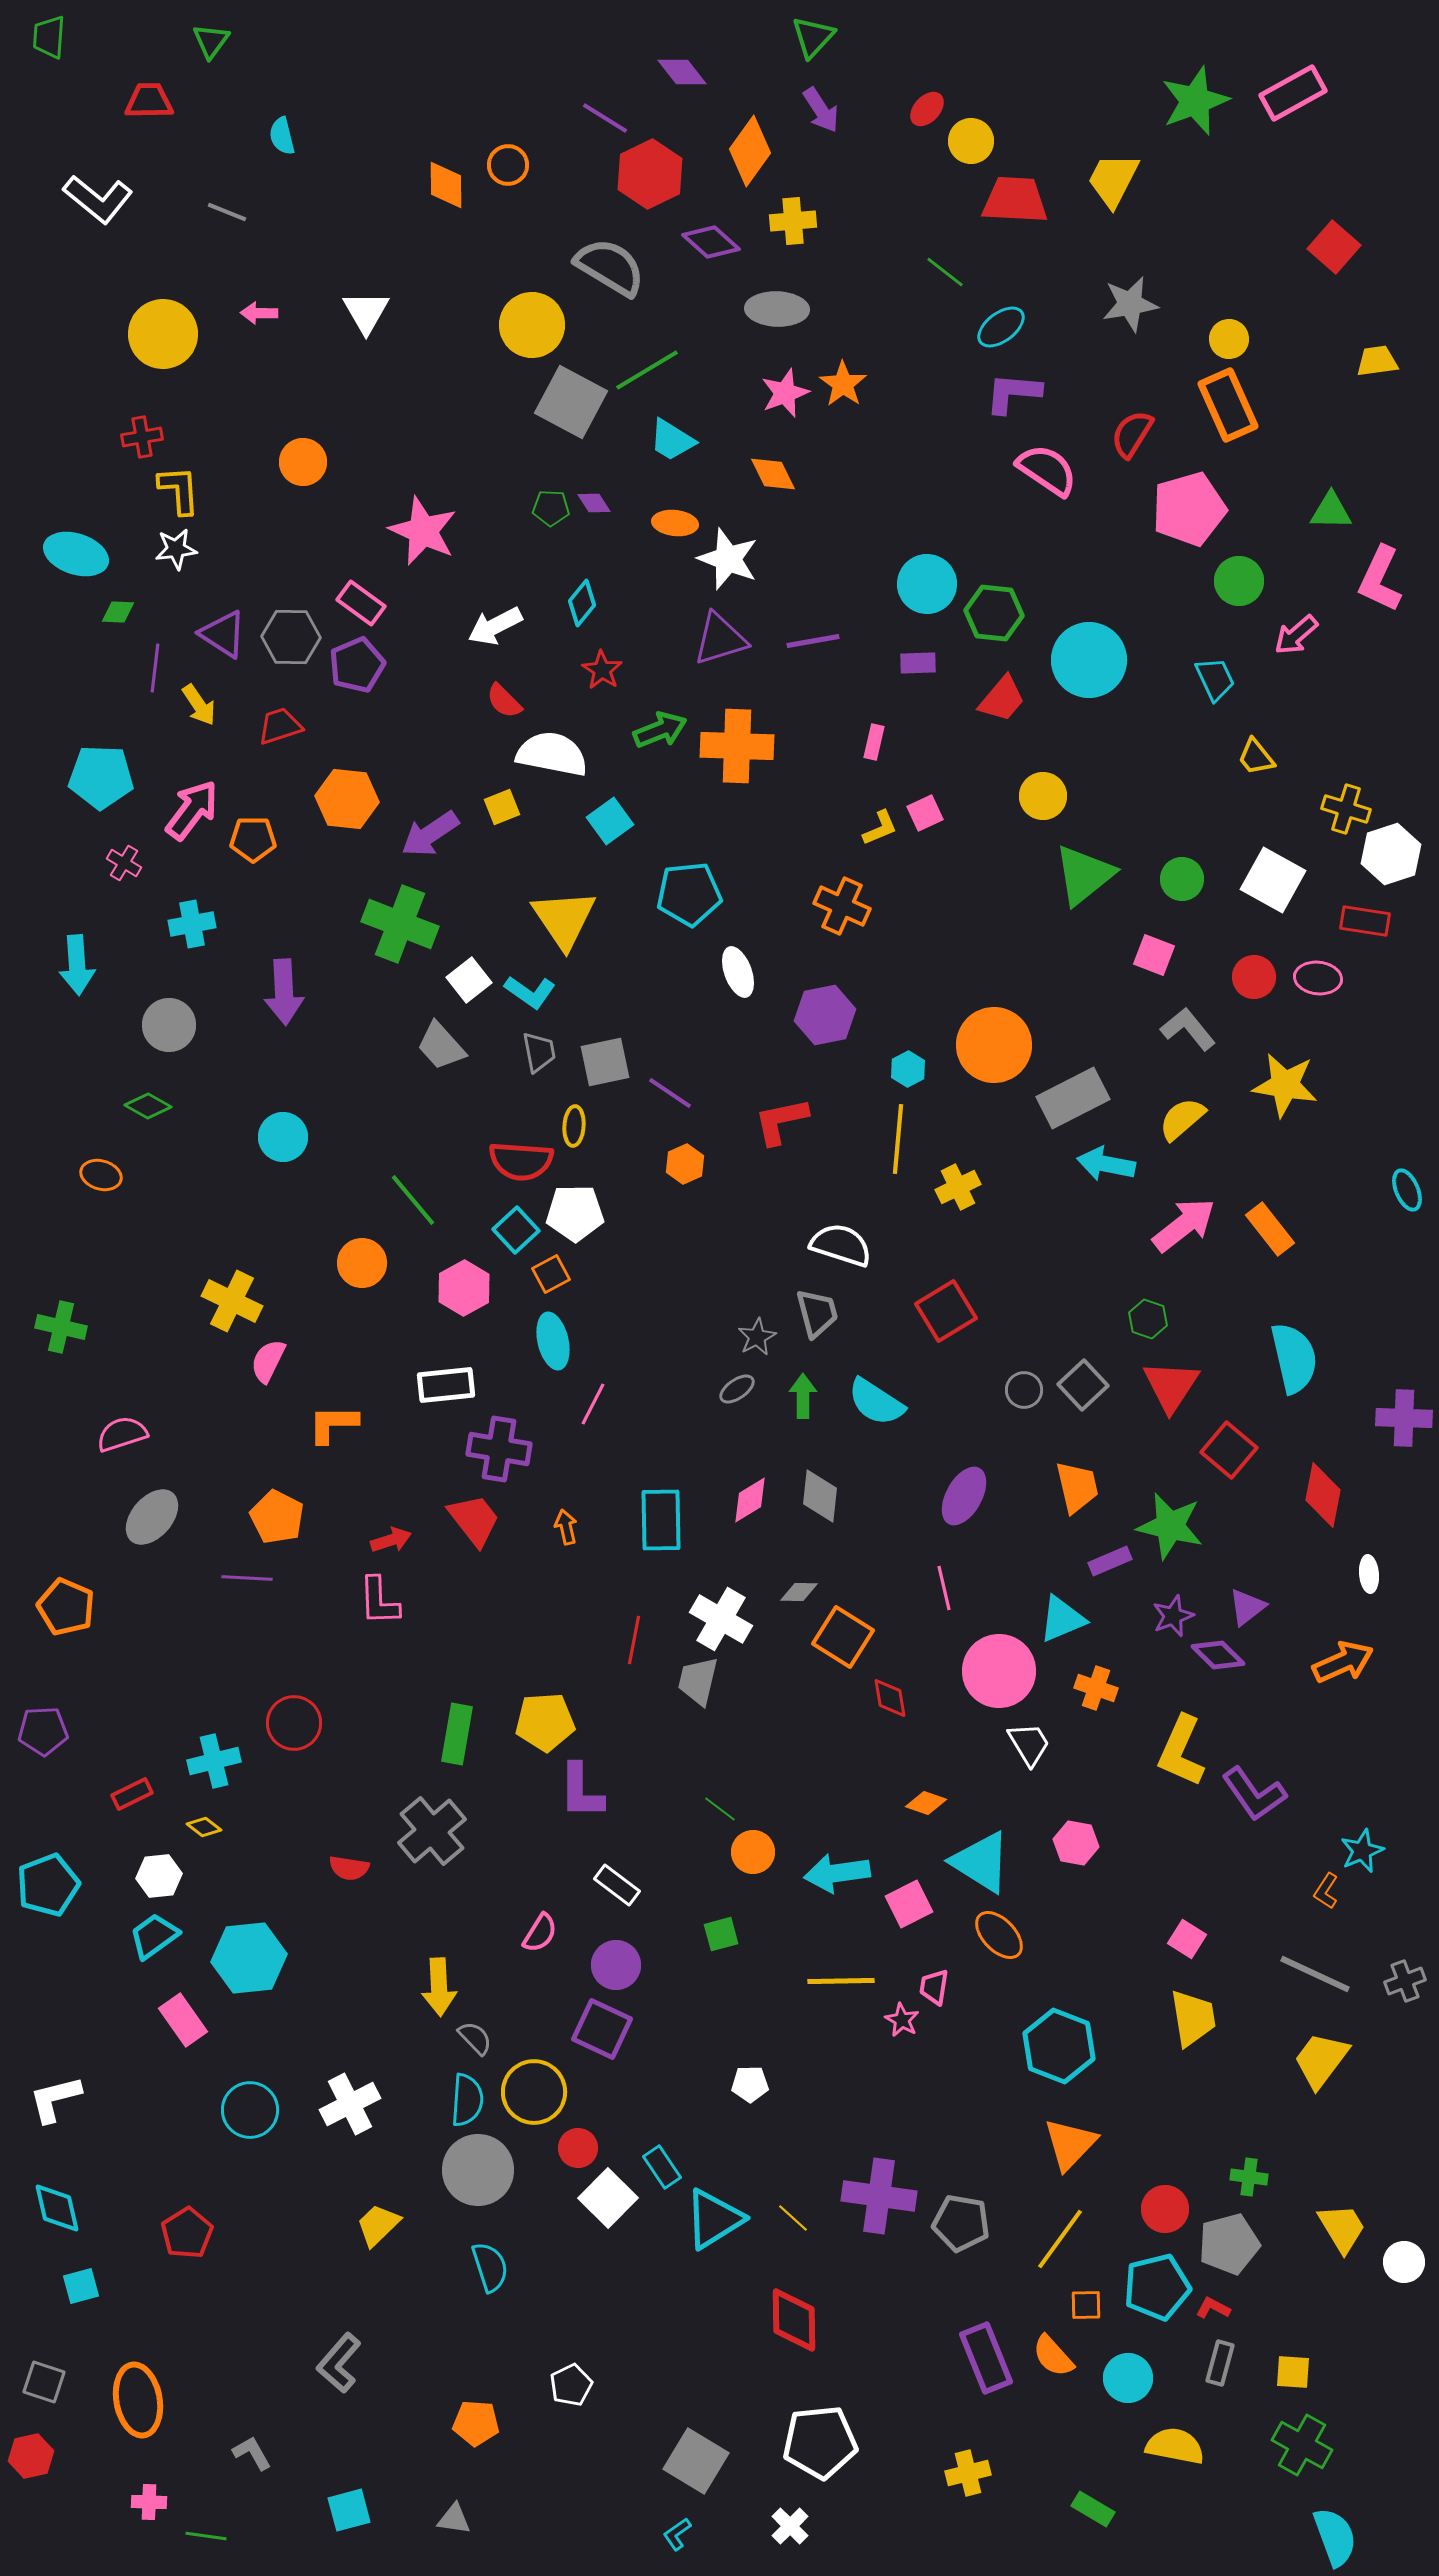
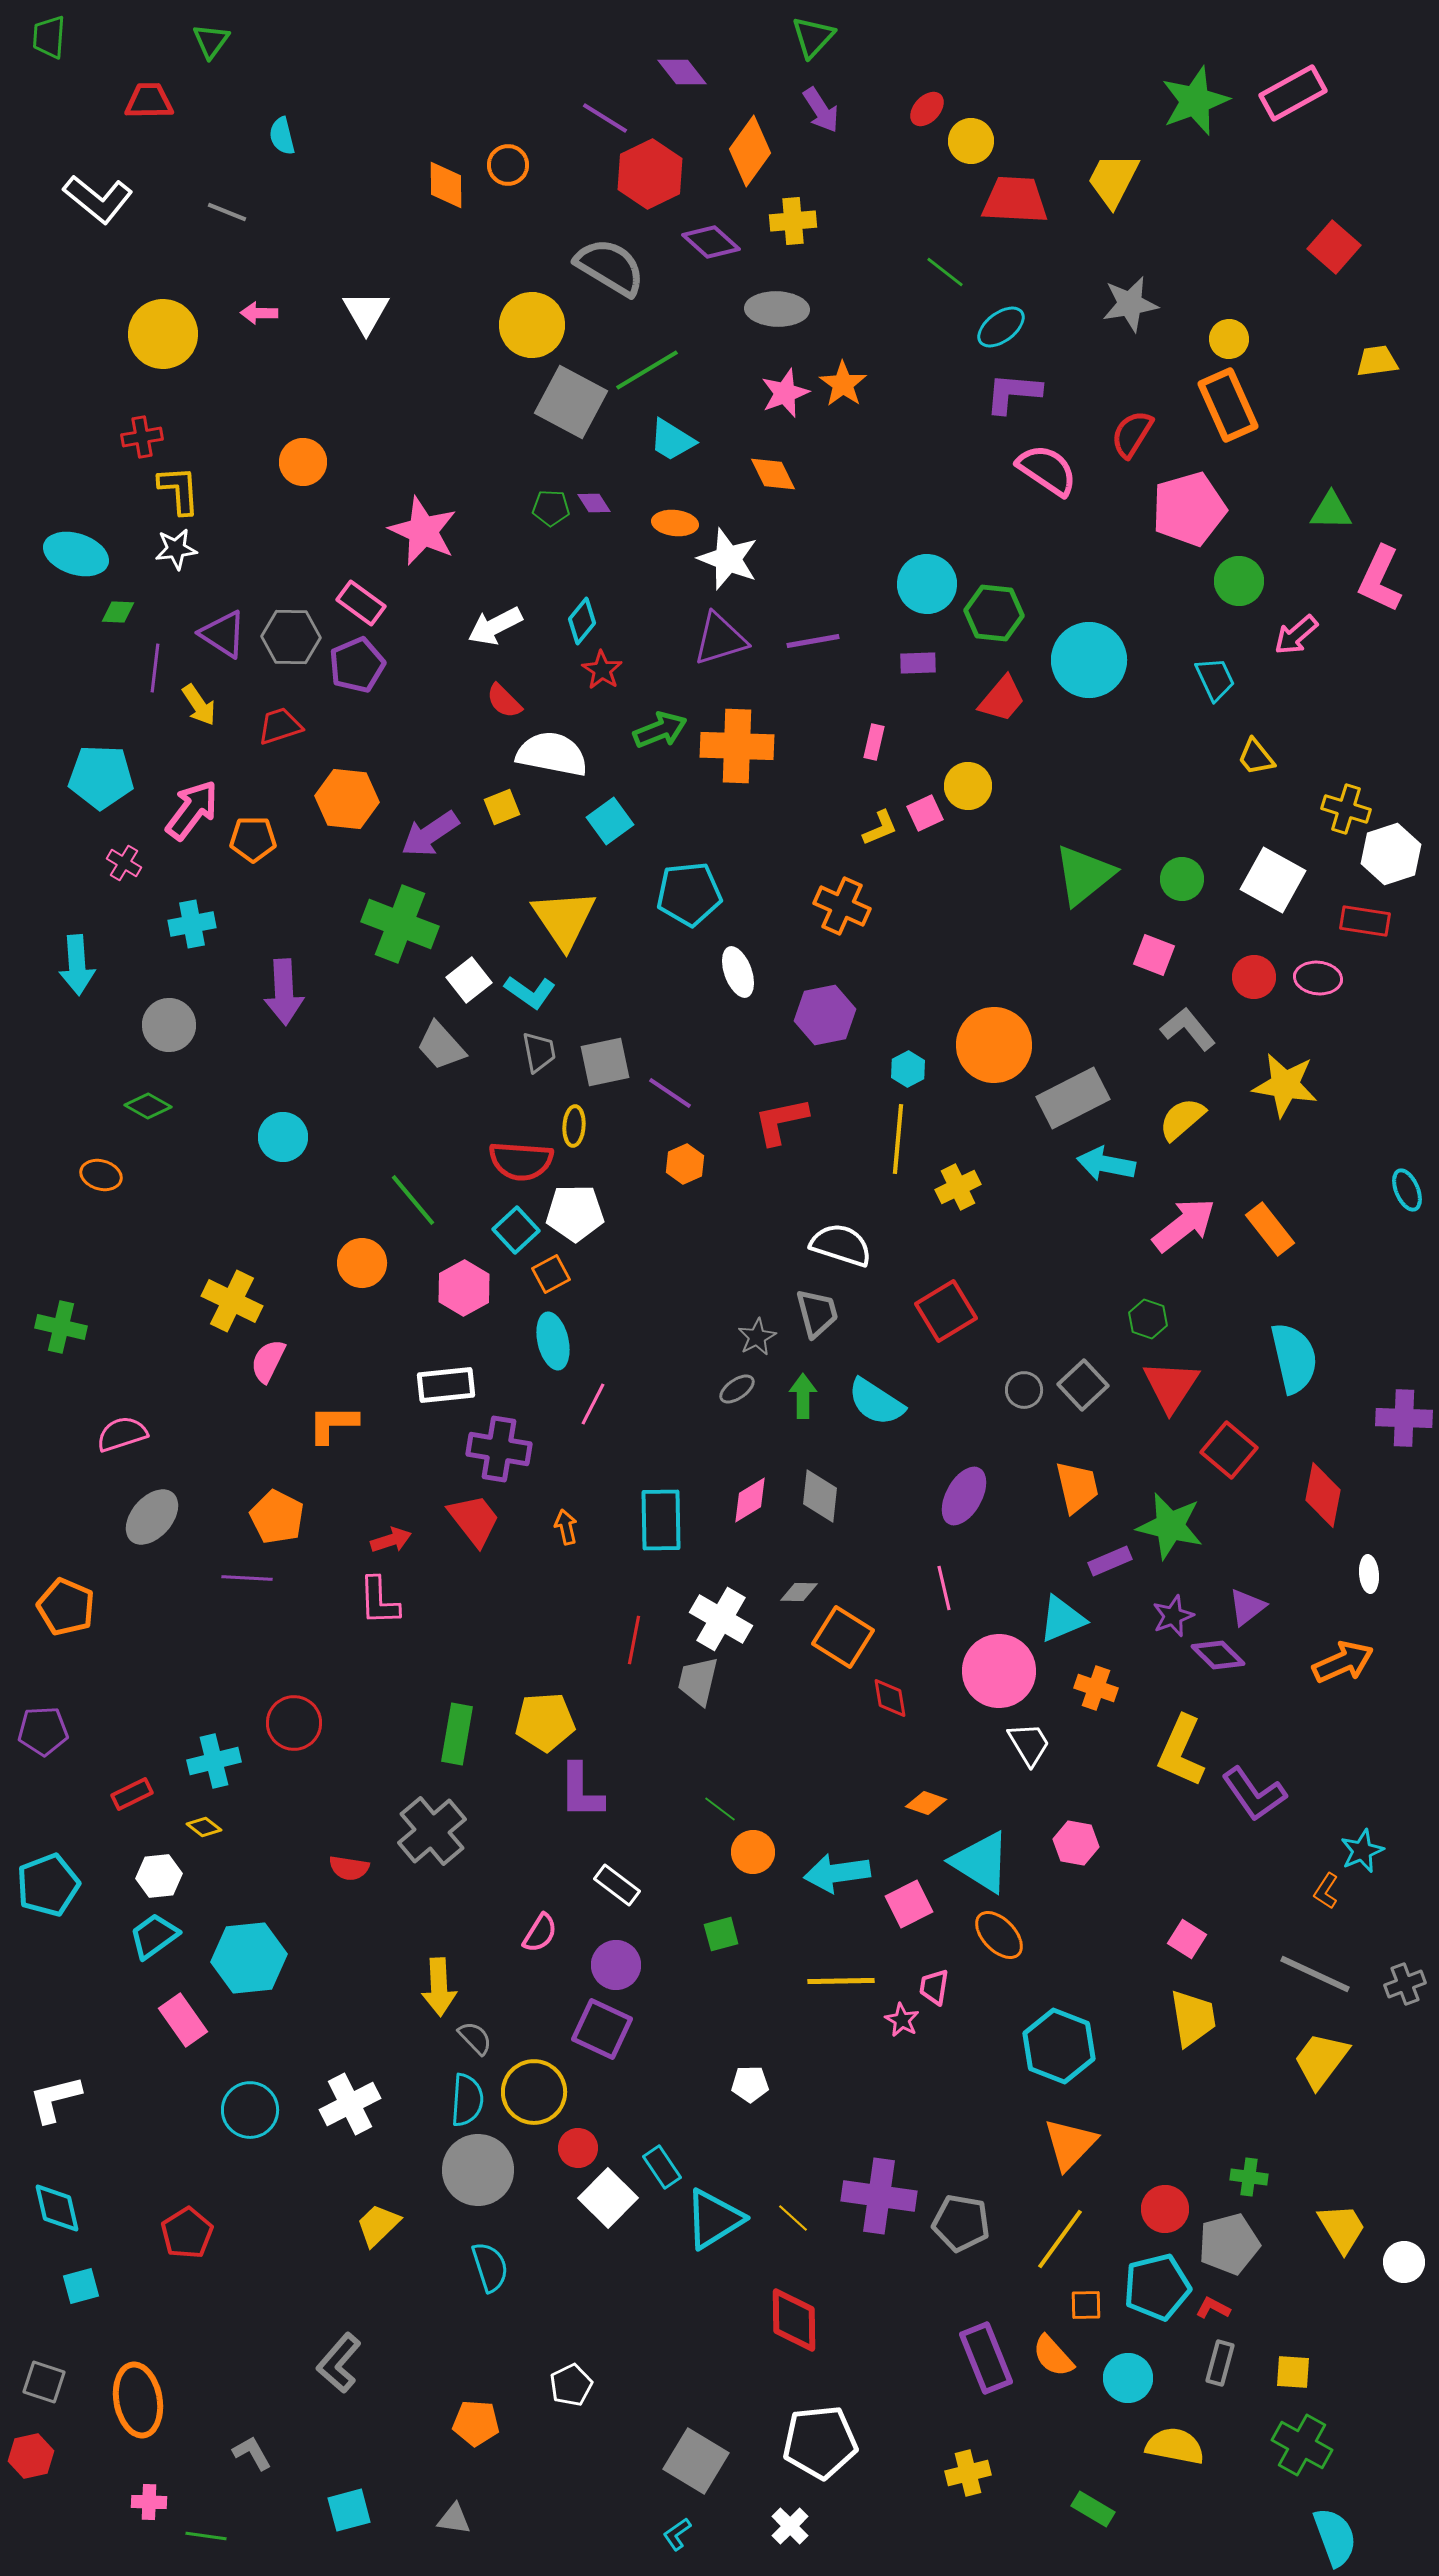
cyan diamond at (582, 603): moved 18 px down
yellow circle at (1043, 796): moved 75 px left, 10 px up
gray cross at (1405, 1981): moved 3 px down
